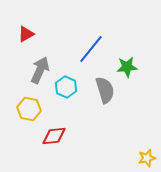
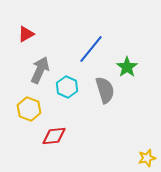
green star: rotated 30 degrees counterclockwise
cyan hexagon: moved 1 px right
yellow hexagon: rotated 10 degrees clockwise
